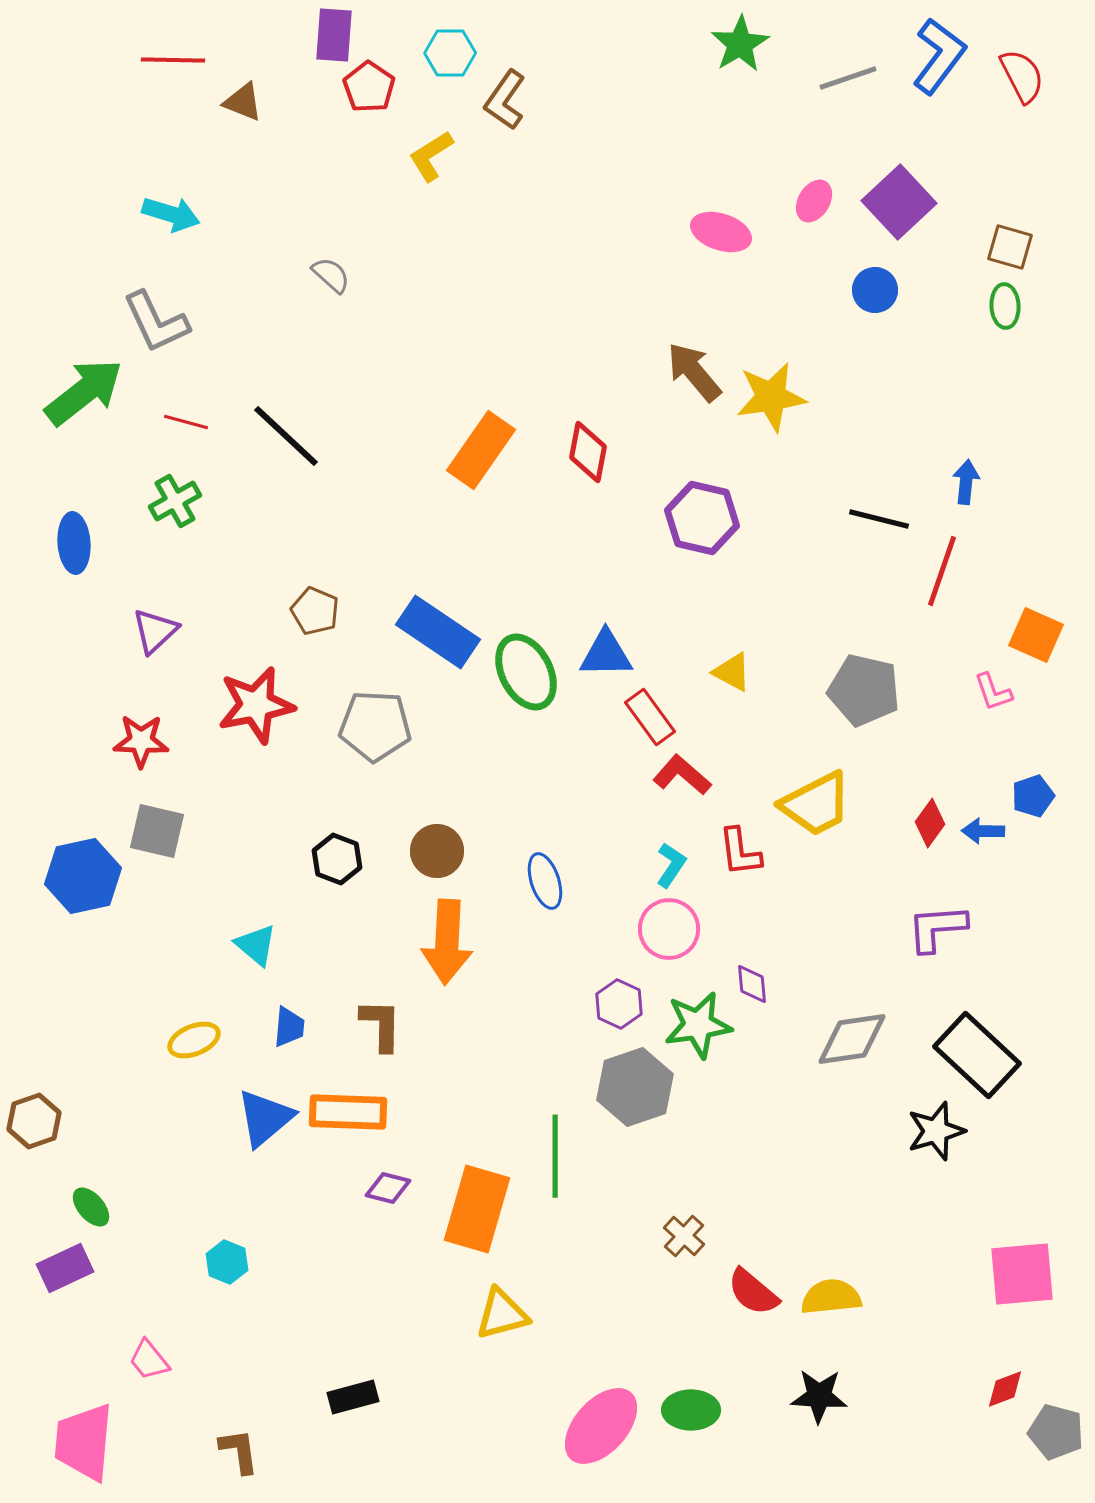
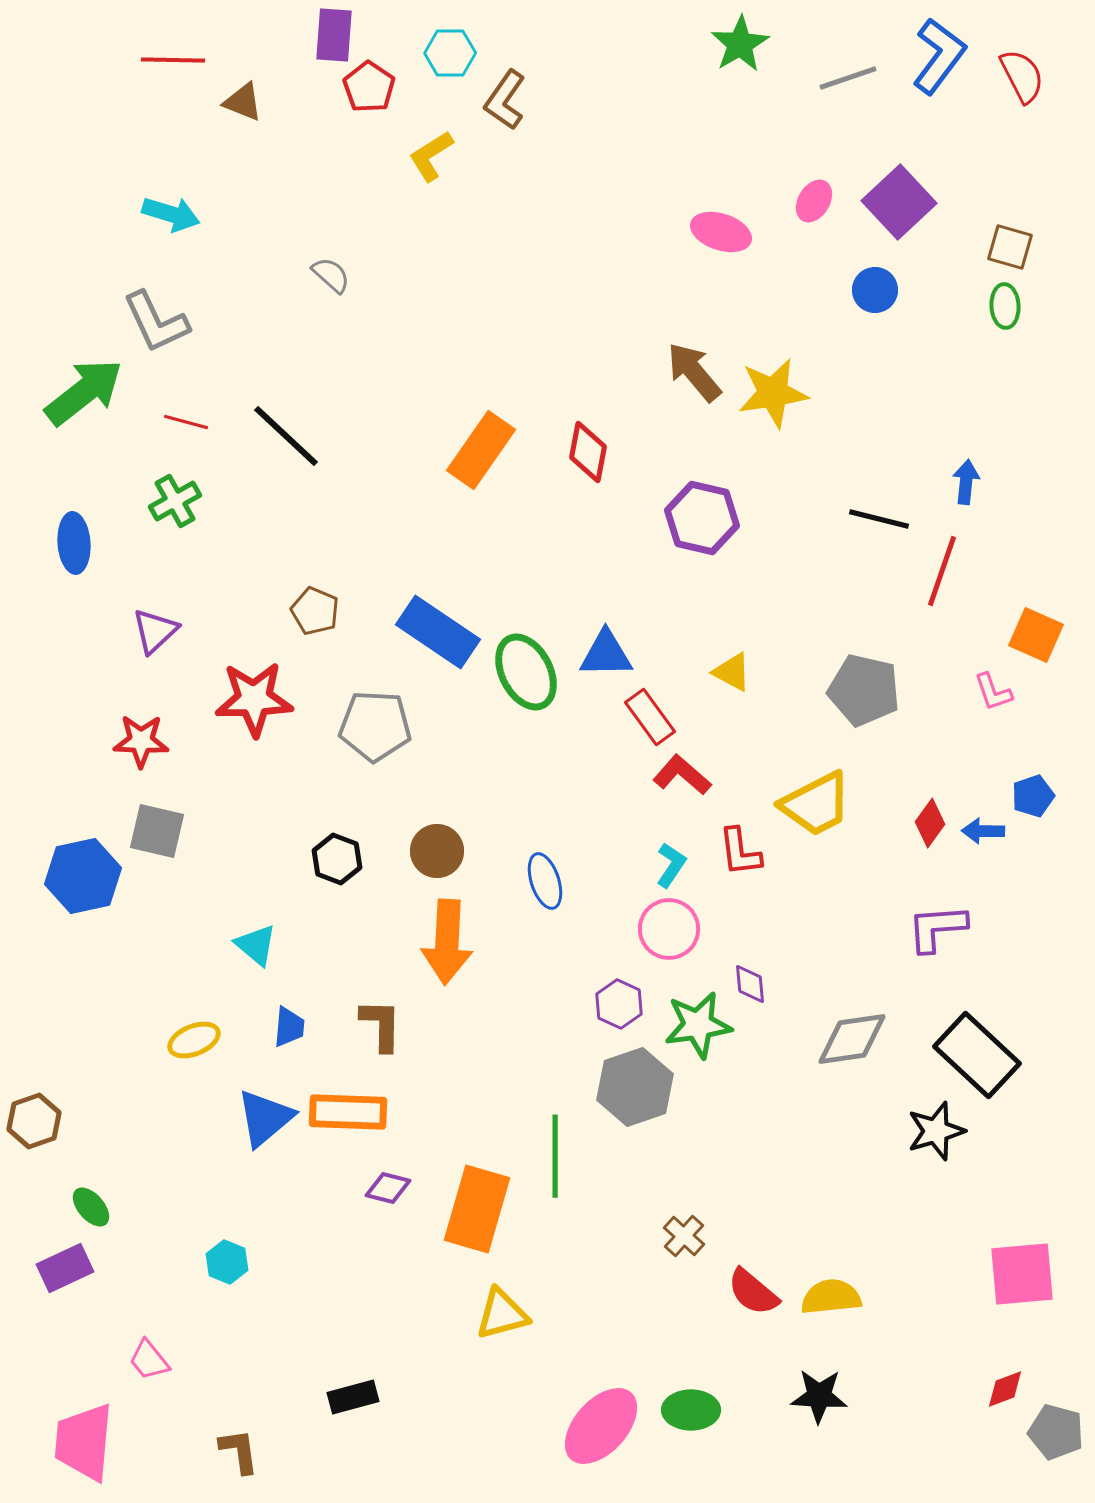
yellow star at (771, 397): moved 2 px right, 4 px up
red star at (256, 705): moved 2 px left, 6 px up; rotated 10 degrees clockwise
purple diamond at (752, 984): moved 2 px left
